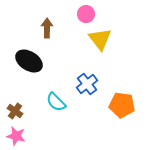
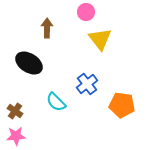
pink circle: moved 2 px up
black ellipse: moved 2 px down
pink star: rotated 18 degrees counterclockwise
